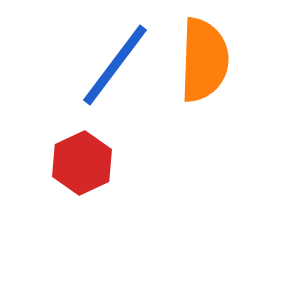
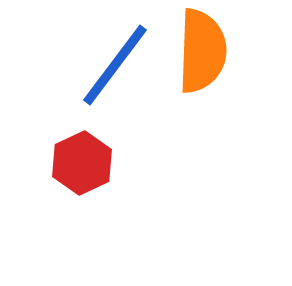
orange semicircle: moved 2 px left, 9 px up
